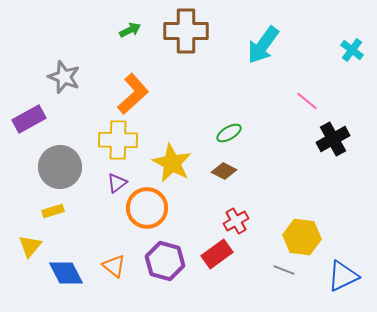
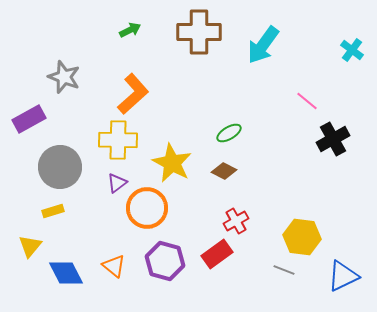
brown cross: moved 13 px right, 1 px down
